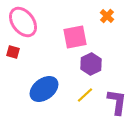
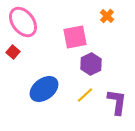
red square: rotated 24 degrees clockwise
